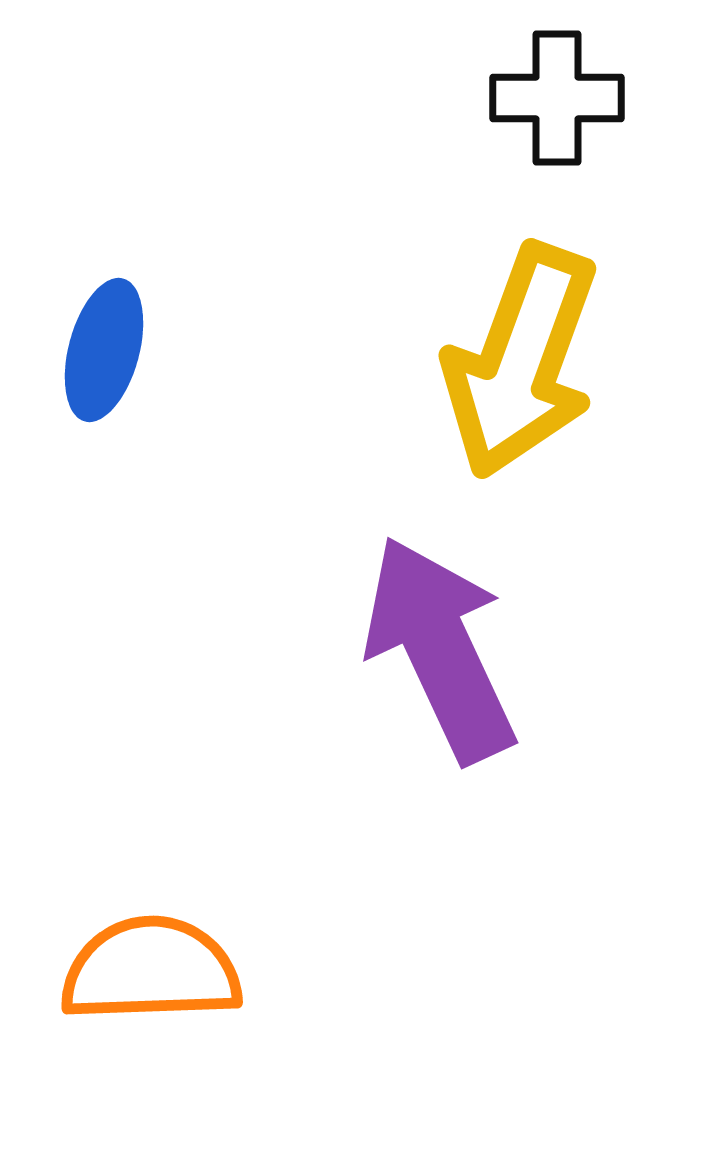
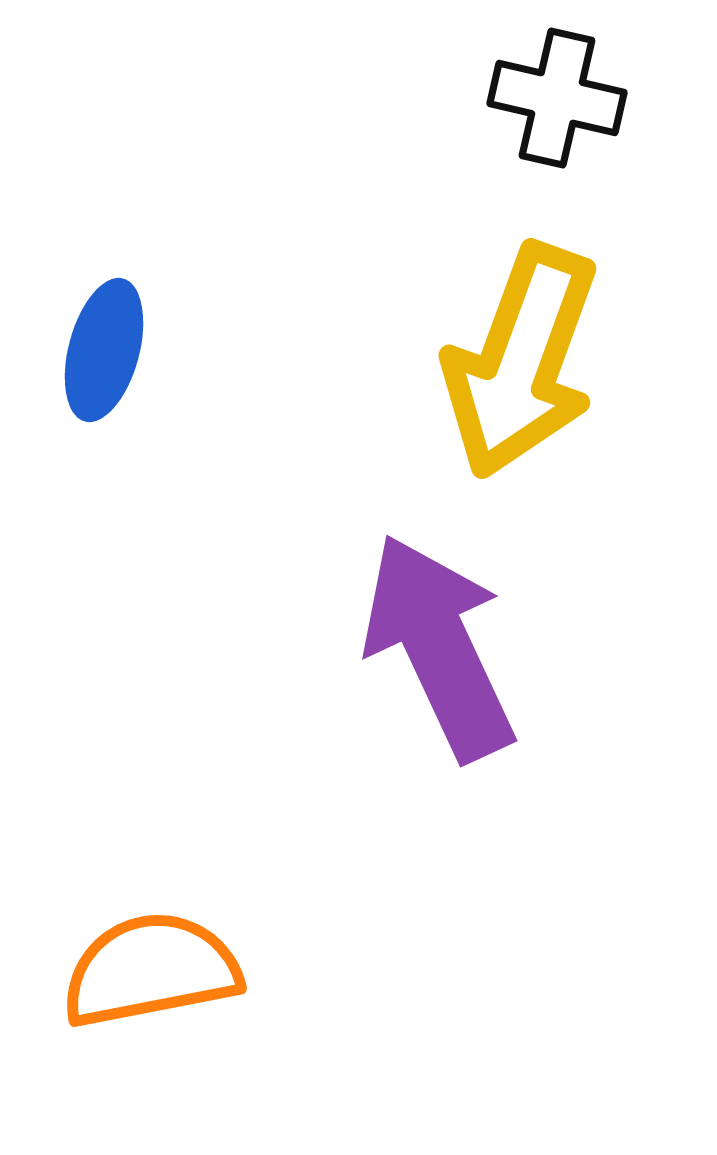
black cross: rotated 13 degrees clockwise
purple arrow: moved 1 px left, 2 px up
orange semicircle: rotated 9 degrees counterclockwise
